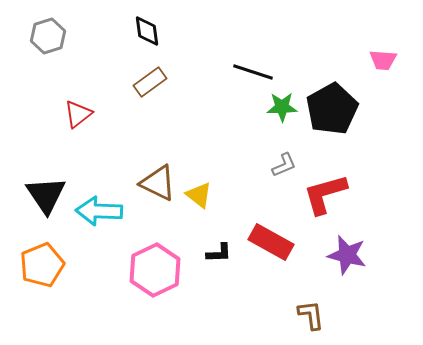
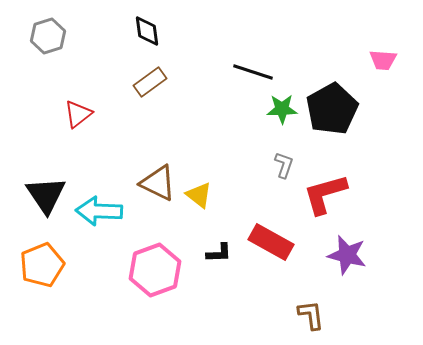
green star: moved 2 px down
gray L-shape: rotated 48 degrees counterclockwise
pink hexagon: rotated 6 degrees clockwise
